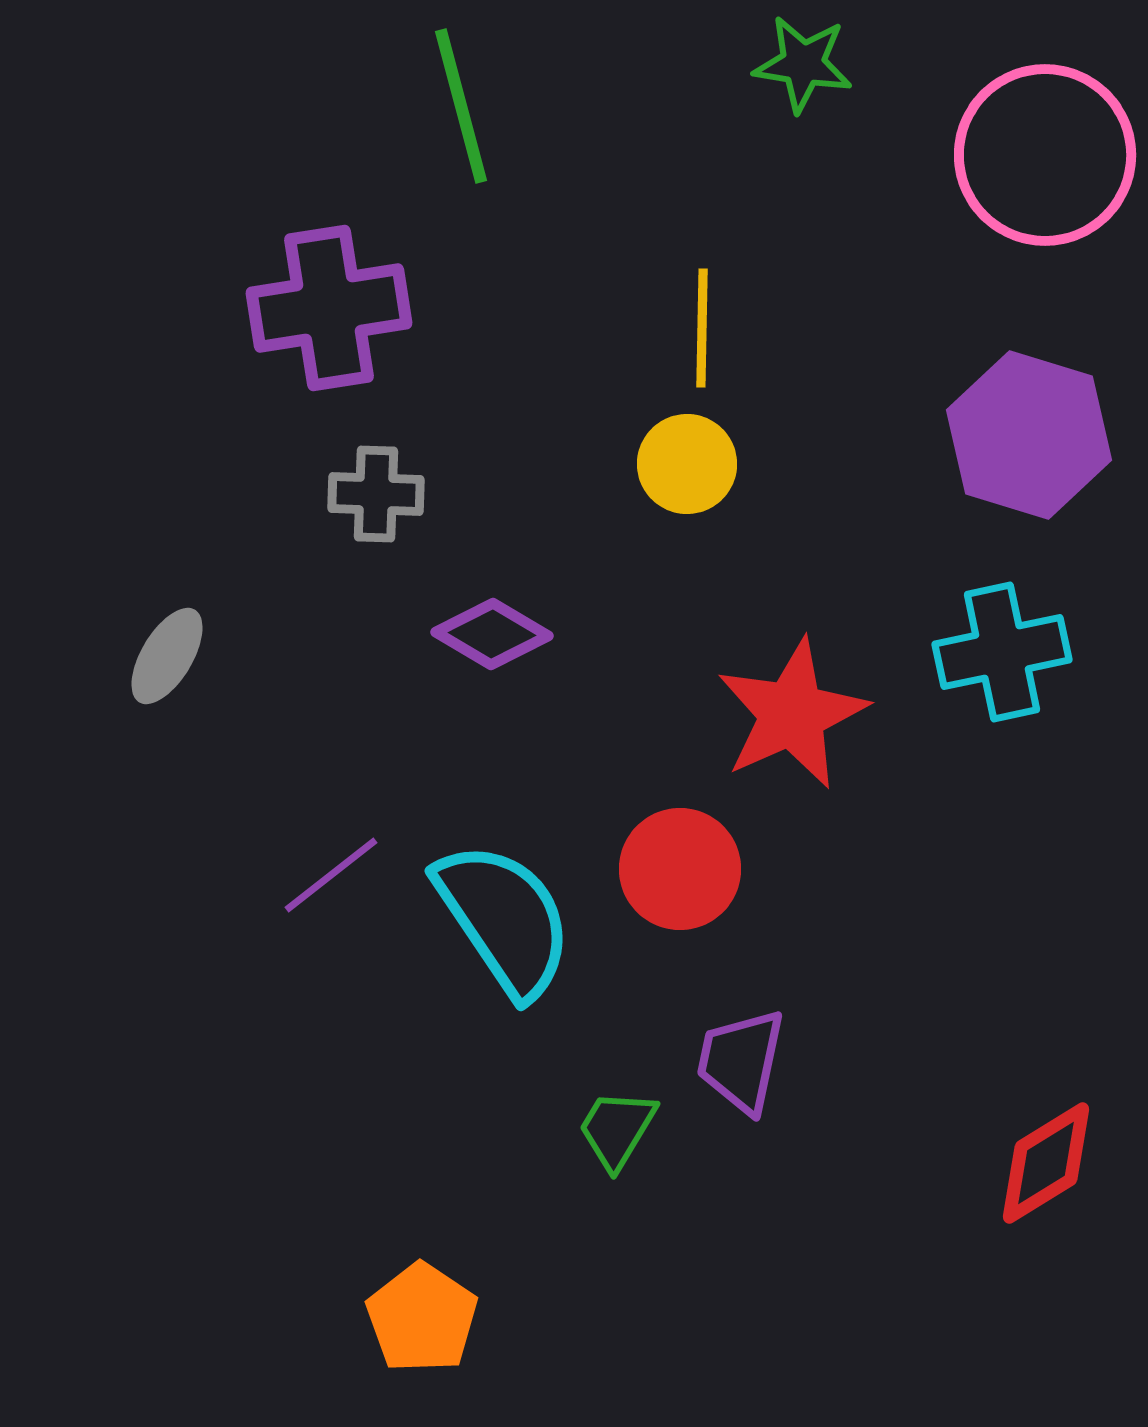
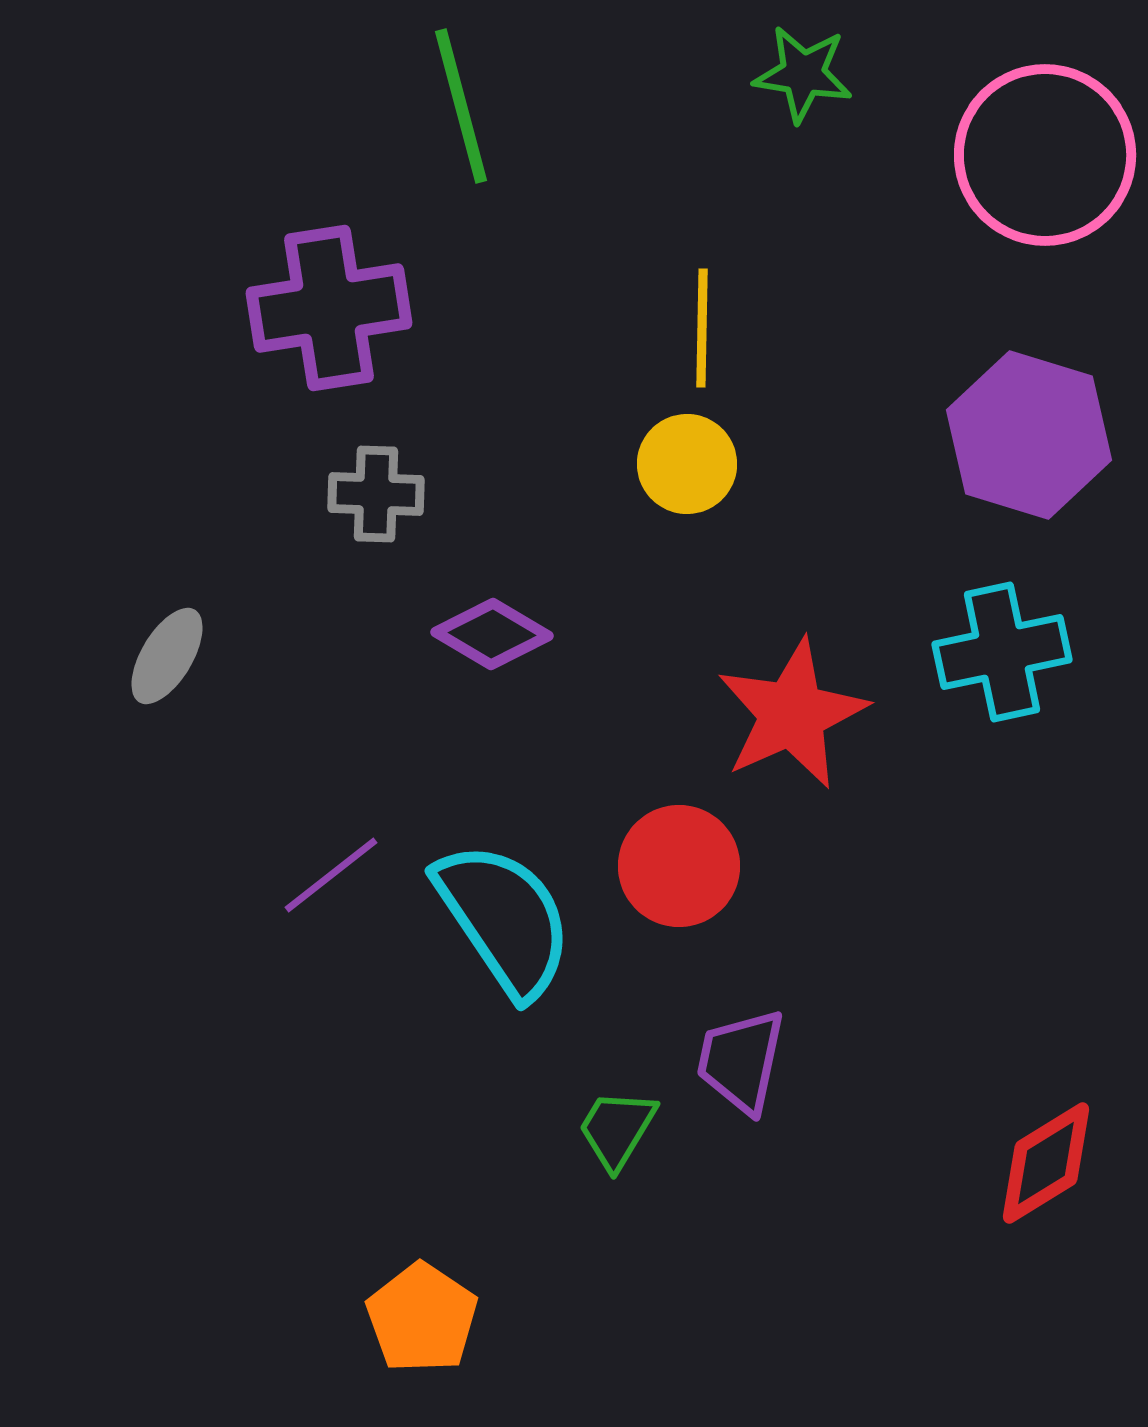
green star: moved 10 px down
red circle: moved 1 px left, 3 px up
